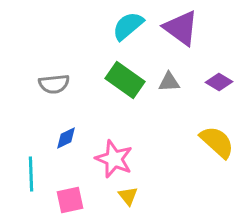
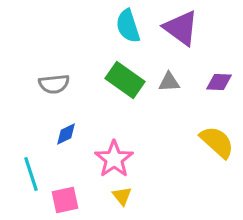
cyan semicircle: rotated 68 degrees counterclockwise
purple diamond: rotated 28 degrees counterclockwise
blue diamond: moved 4 px up
pink star: rotated 15 degrees clockwise
cyan line: rotated 16 degrees counterclockwise
yellow triangle: moved 6 px left
pink square: moved 5 px left
